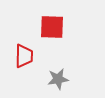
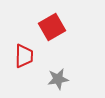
red square: rotated 32 degrees counterclockwise
